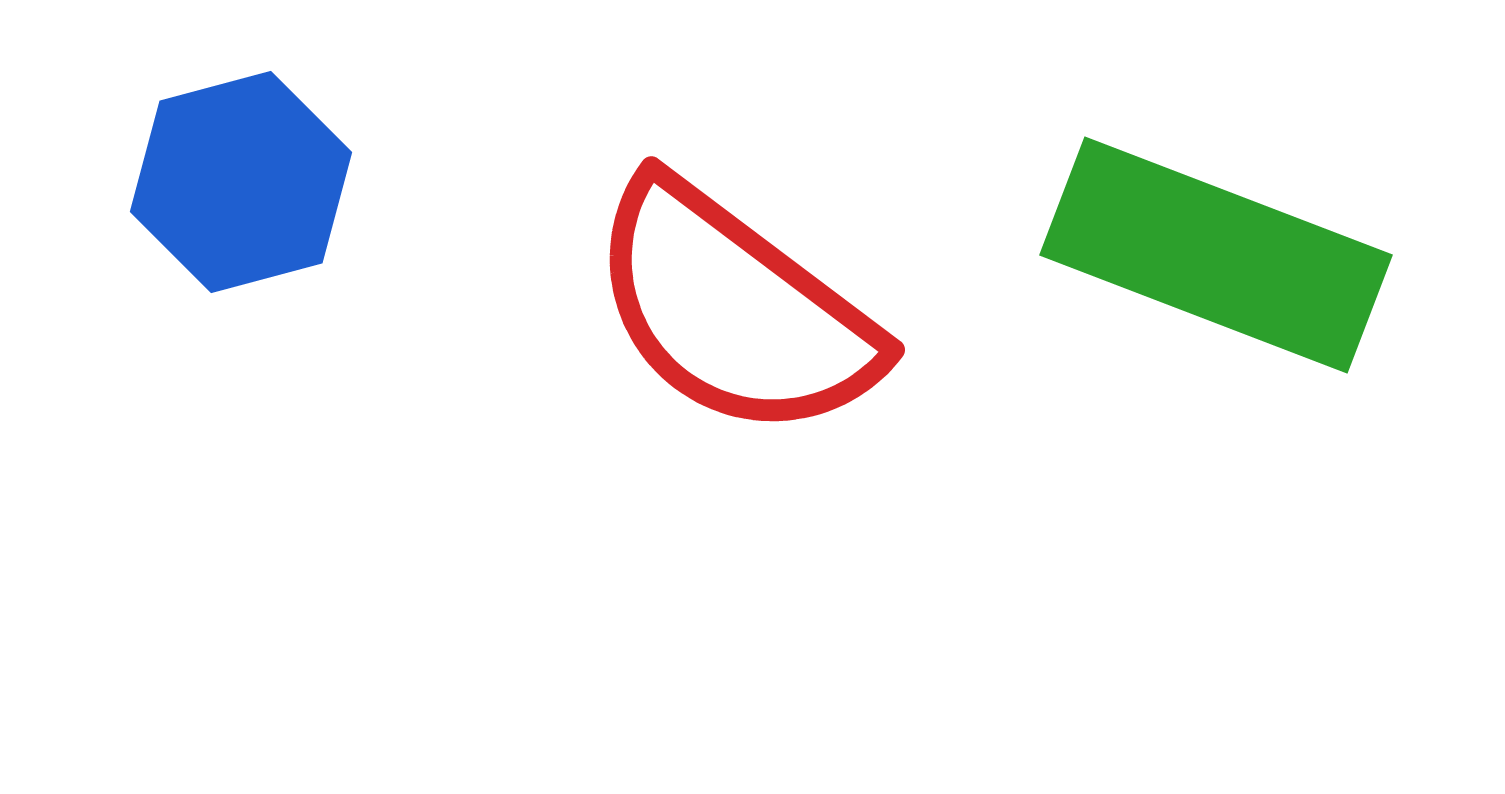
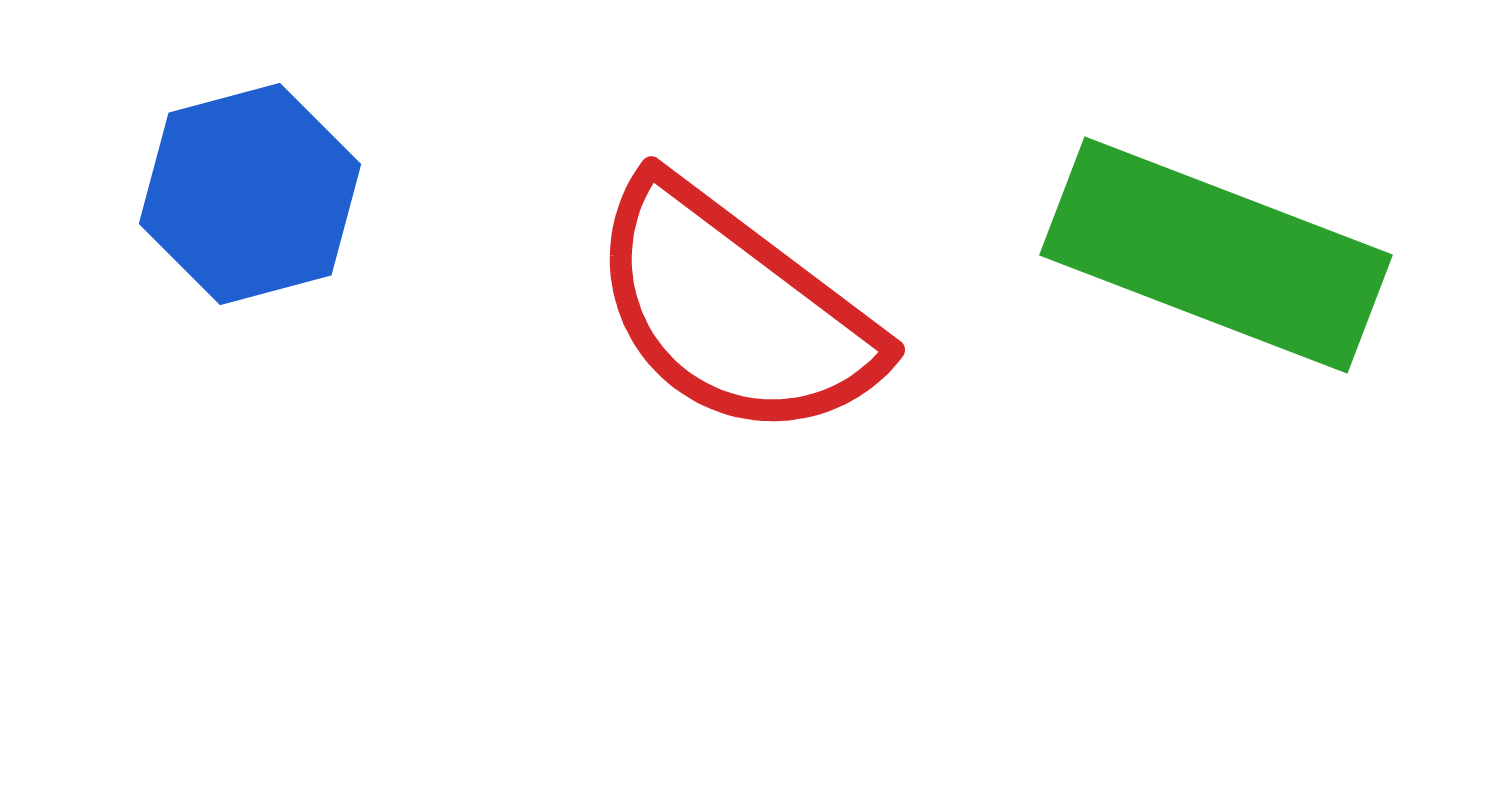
blue hexagon: moved 9 px right, 12 px down
